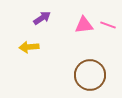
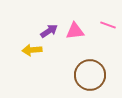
purple arrow: moved 7 px right, 13 px down
pink triangle: moved 9 px left, 6 px down
yellow arrow: moved 3 px right, 3 px down
